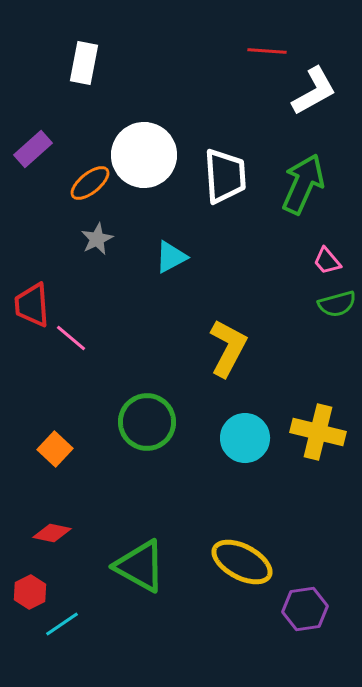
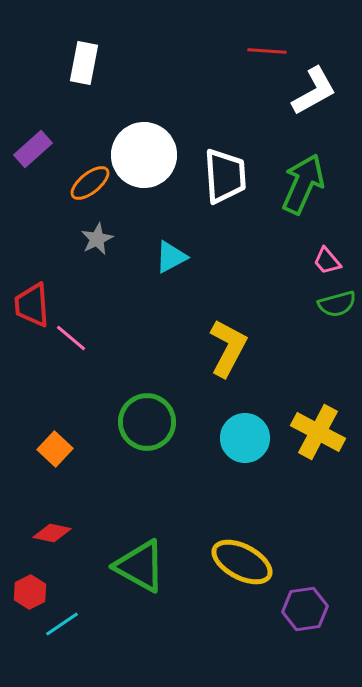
yellow cross: rotated 14 degrees clockwise
